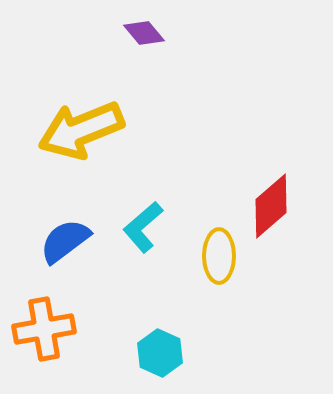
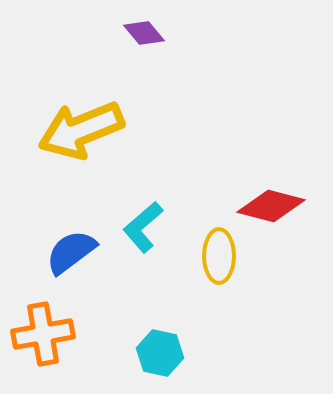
red diamond: rotated 56 degrees clockwise
blue semicircle: moved 6 px right, 11 px down
orange cross: moved 1 px left, 5 px down
cyan hexagon: rotated 12 degrees counterclockwise
